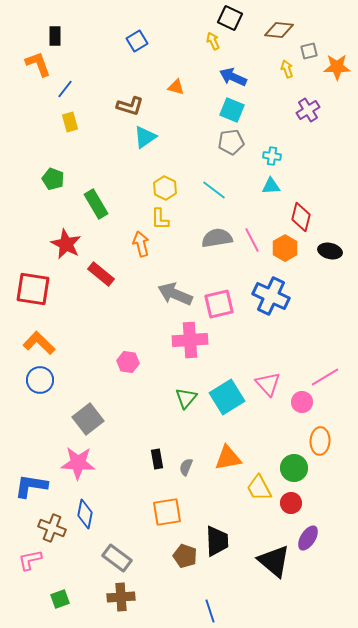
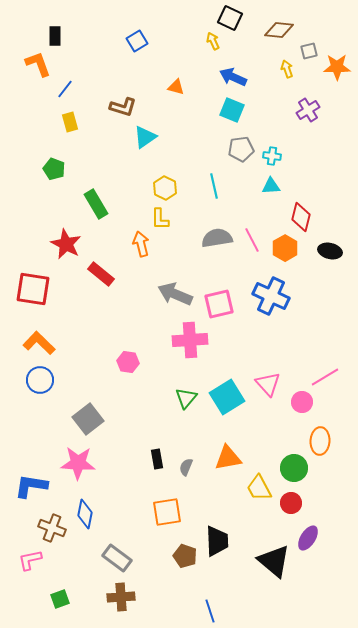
brown L-shape at (130, 106): moved 7 px left, 1 px down
gray pentagon at (231, 142): moved 10 px right, 7 px down
green pentagon at (53, 179): moved 1 px right, 10 px up
cyan line at (214, 190): moved 4 px up; rotated 40 degrees clockwise
